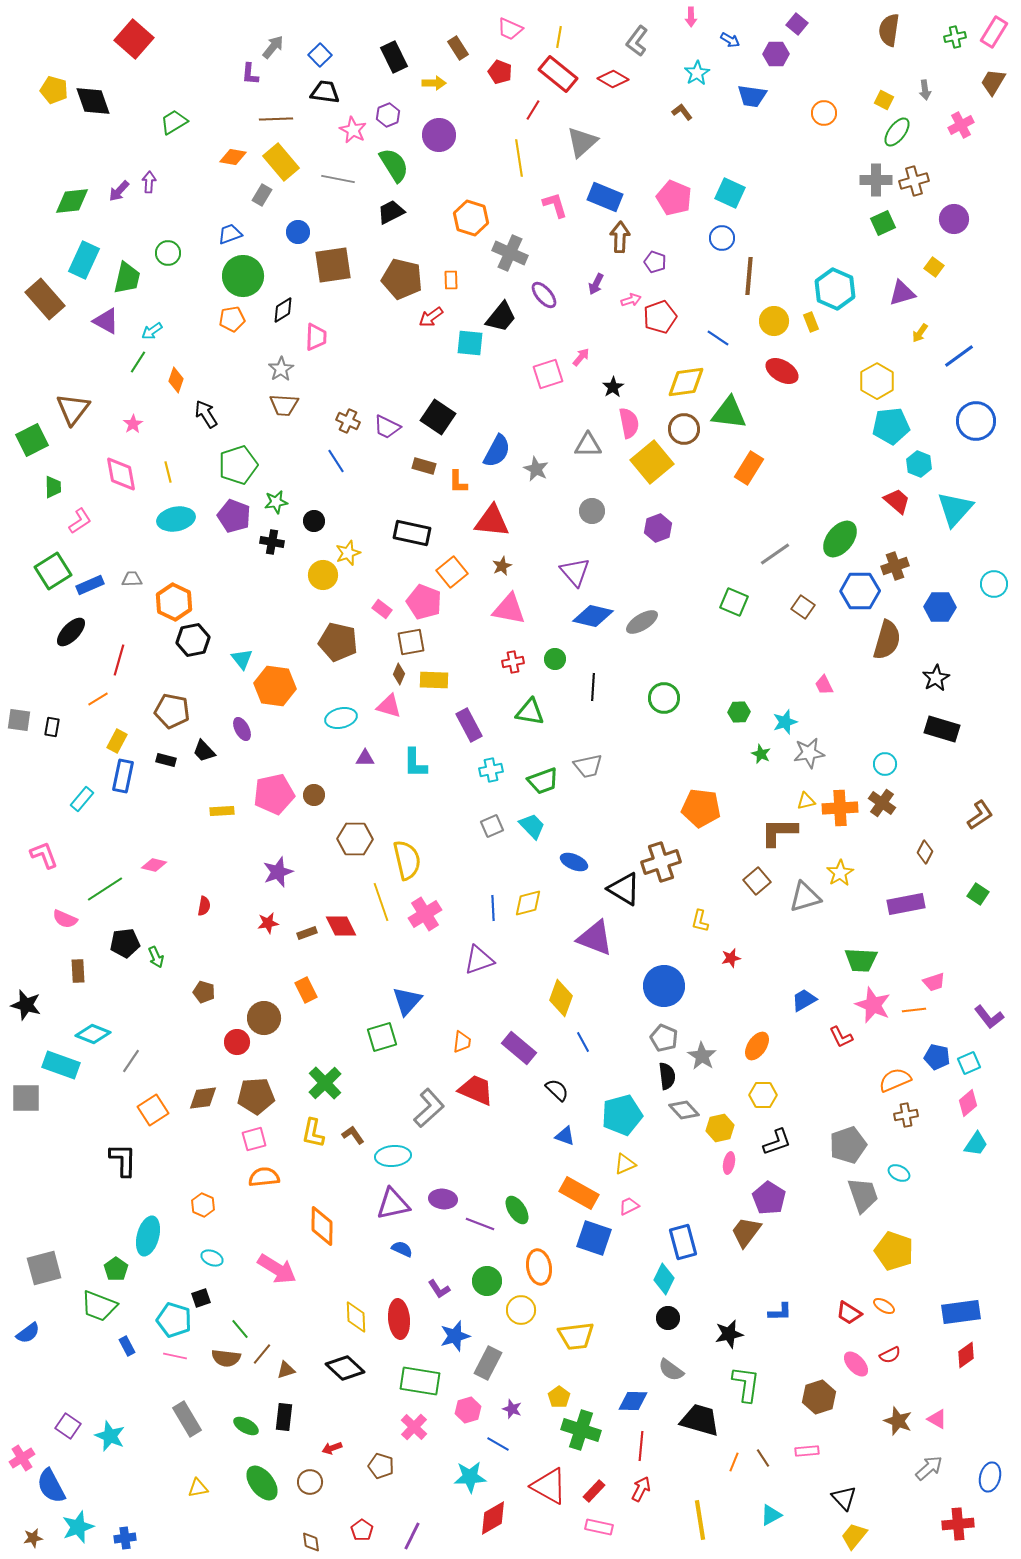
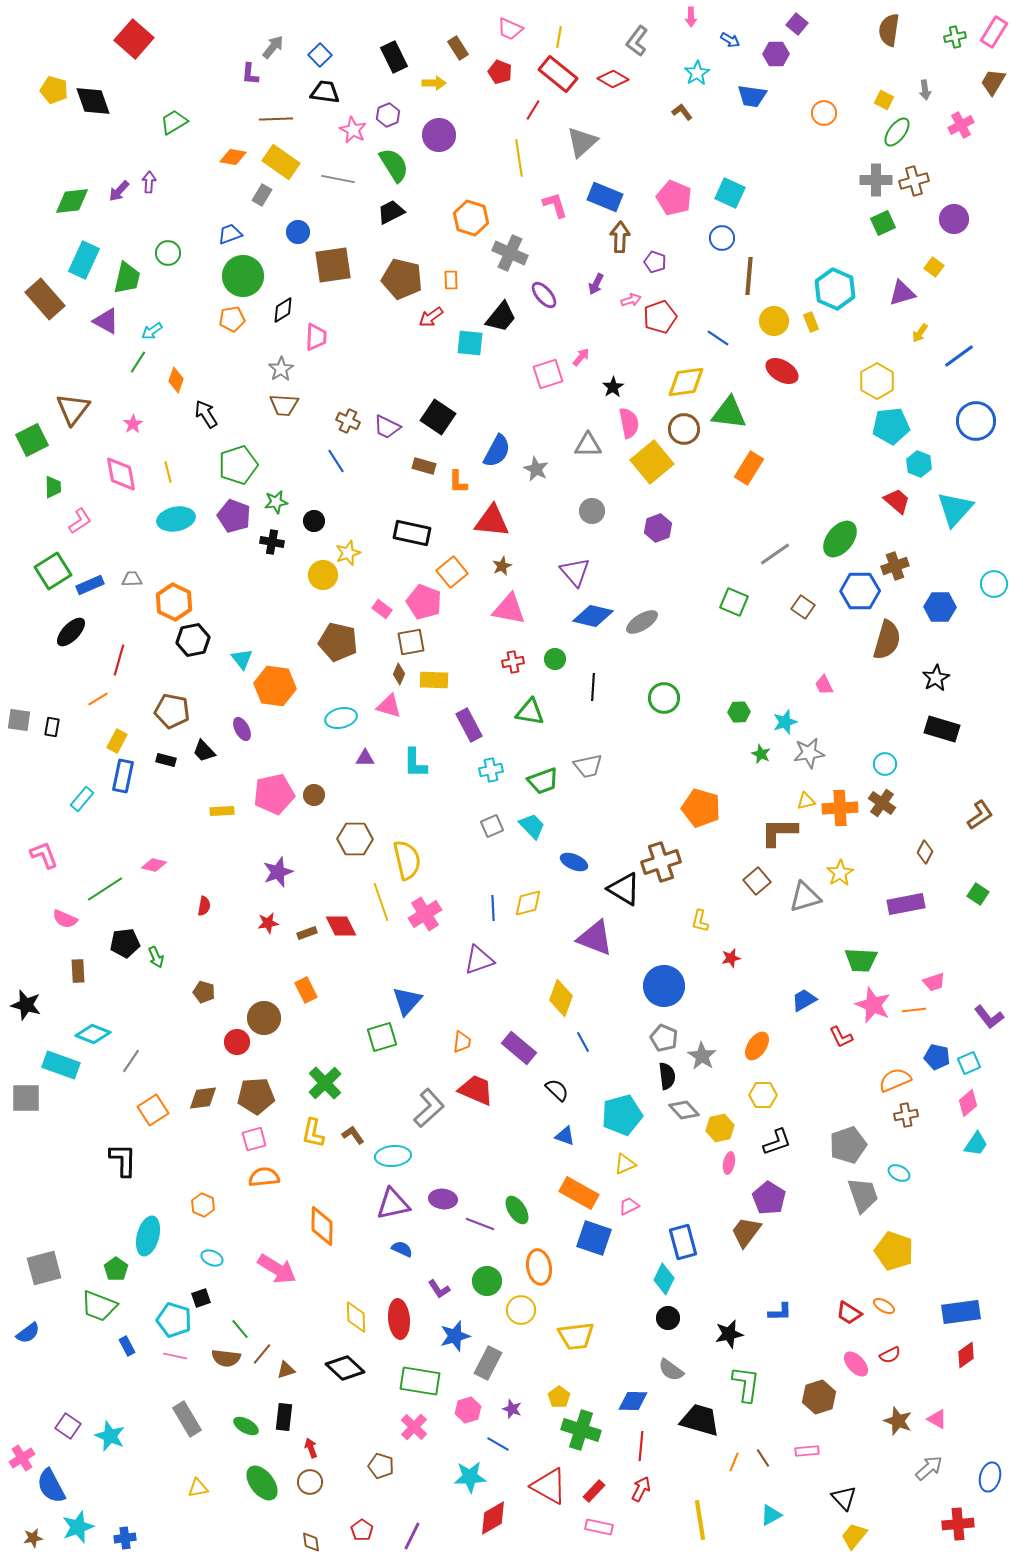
yellow rectangle at (281, 162): rotated 15 degrees counterclockwise
orange pentagon at (701, 808): rotated 9 degrees clockwise
red arrow at (332, 1448): moved 21 px left; rotated 90 degrees clockwise
